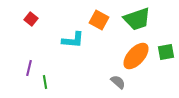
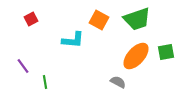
red square: rotated 24 degrees clockwise
purple line: moved 6 px left, 2 px up; rotated 49 degrees counterclockwise
gray semicircle: rotated 14 degrees counterclockwise
